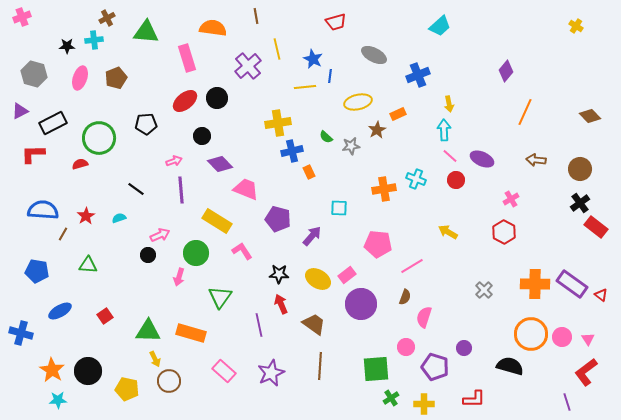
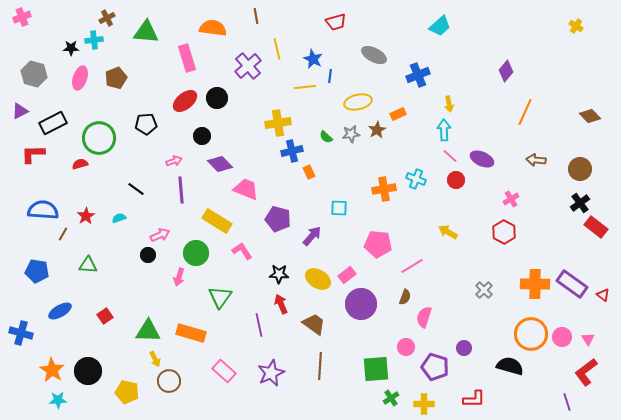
black star at (67, 46): moved 4 px right, 2 px down
gray star at (351, 146): moved 12 px up
red triangle at (601, 295): moved 2 px right
yellow pentagon at (127, 389): moved 3 px down
